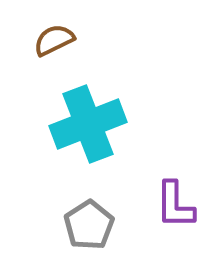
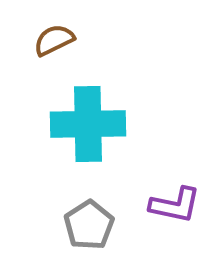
cyan cross: rotated 20 degrees clockwise
purple L-shape: rotated 78 degrees counterclockwise
